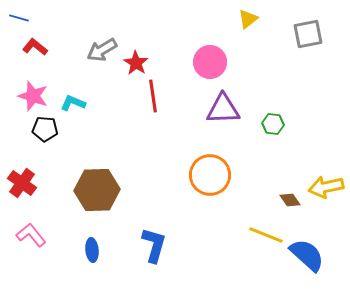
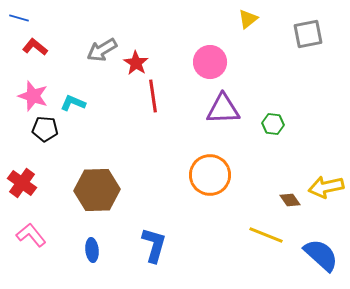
blue semicircle: moved 14 px right
